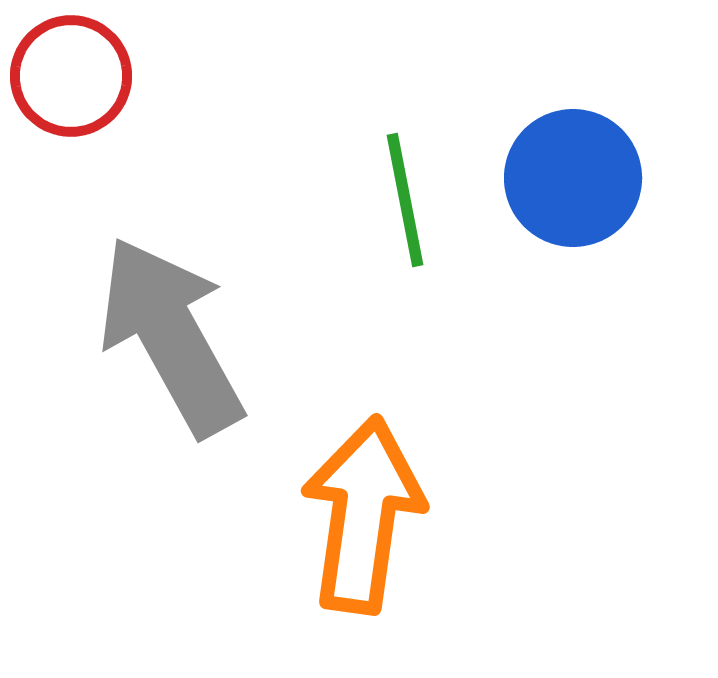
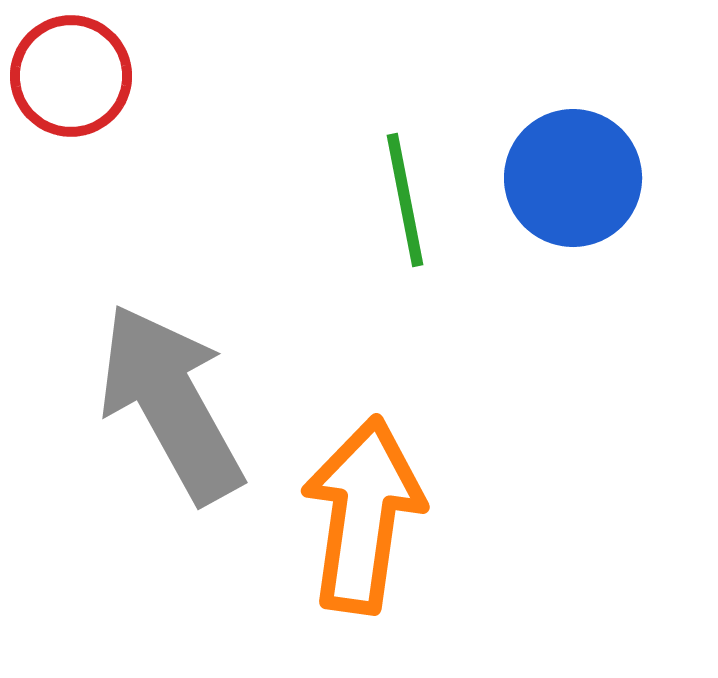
gray arrow: moved 67 px down
